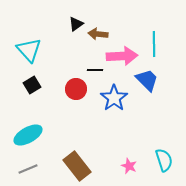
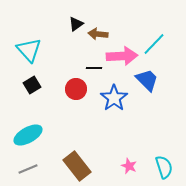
cyan line: rotated 45 degrees clockwise
black line: moved 1 px left, 2 px up
cyan semicircle: moved 7 px down
